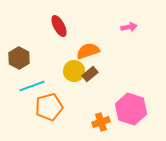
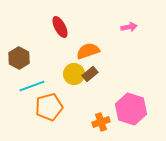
red ellipse: moved 1 px right, 1 px down
yellow circle: moved 3 px down
